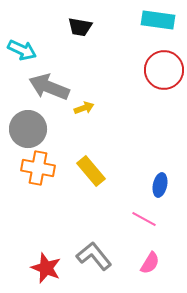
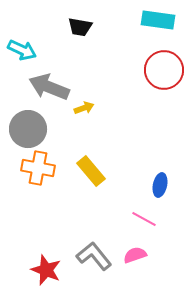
pink semicircle: moved 15 px left, 8 px up; rotated 140 degrees counterclockwise
red star: moved 2 px down
